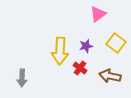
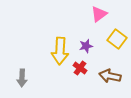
pink triangle: moved 1 px right
yellow square: moved 1 px right, 4 px up
